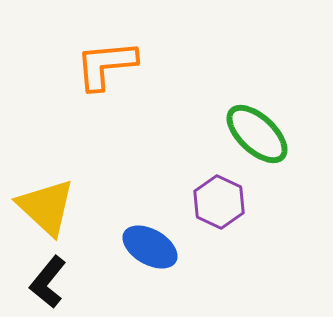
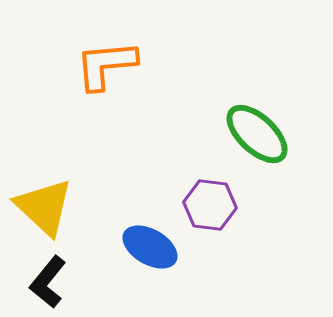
purple hexagon: moved 9 px left, 3 px down; rotated 18 degrees counterclockwise
yellow triangle: moved 2 px left
